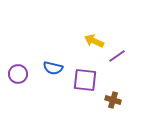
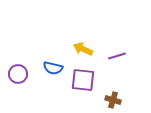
yellow arrow: moved 11 px left, 8 px down
purple line: rotated 18 degrees clockwise
purple square: moved 2 px left
